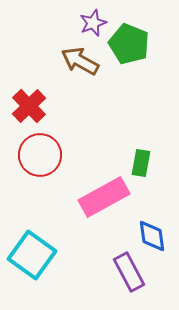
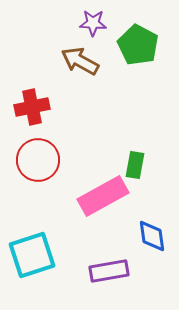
purple star: rotated 24 degrees clockwise
green pentagon: moved 9 px right, 1 px down; rotated 6 degrees clockwise
red cross: moved 3 px right, 1 px down; rotated 32 degrees clockwise
red circle: moved 2 px left, 5 px down
green rectangle: moved 6 px left, 2 px down
pink rectangle: moved 1 px left, 1 px up
cyan square: rotated 36 degrees clockwise
purple rectangle: moved 20 px left, 1 px up; rotated 72 degrees counterclockwise
